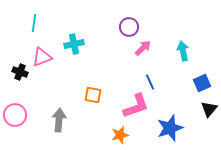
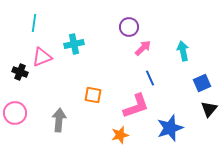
blue line: moved 4 px up
pink circle: moved 2 px up
